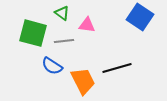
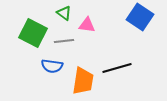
green triangle: moved 2 px right
green square: rotated 12 degrees clockwise
blue semicircle: rotated 25 degrees counterclockwise
orange trapezoid: rotated 36 degrees clockwise
